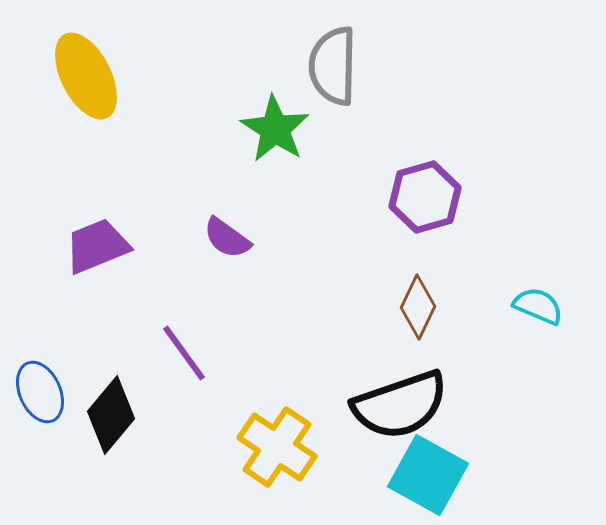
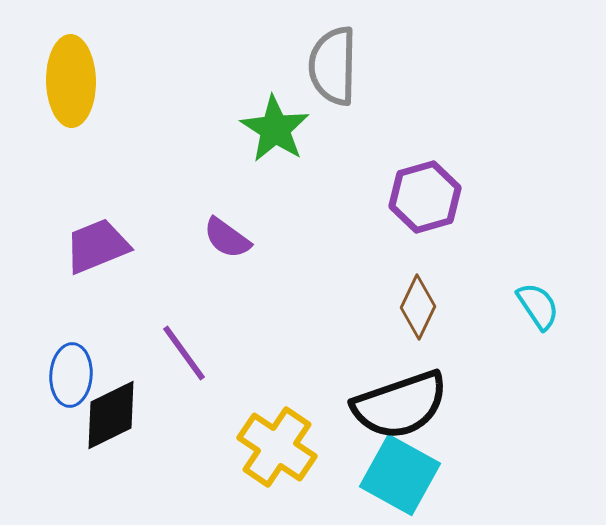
yellow ellipse: moved 15 px left, 5 px down; rotated 26 degrees clockwise
cyan semicircle: rotated 33 degrees clockwise
blue ellipse: moved 31 px right, 17 px up; rotated 28 degrees clockwise
black diamond: rotated 24 degrees clockwise
cyan square: moved 28 px left
